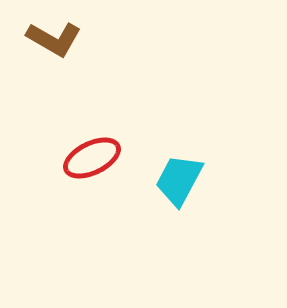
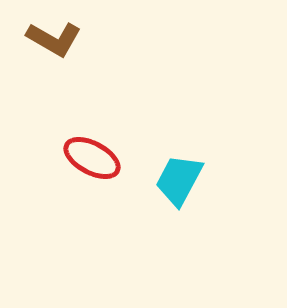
red ellipse: rotated 54 degrees clockwise
